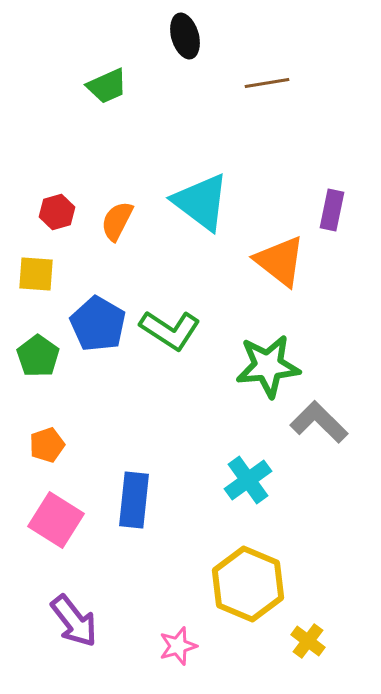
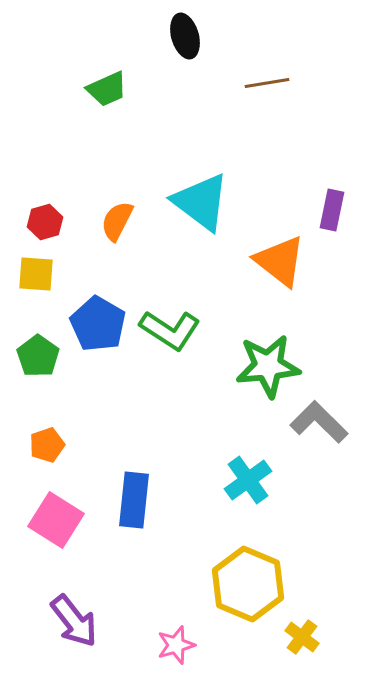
green trapezoid: moved 3 px down
red hexagon: moved 12 px left, 10 px down
yellow cross: moved 6 px left, 4 px up
pink star: moved 2 px left, 1 px up
